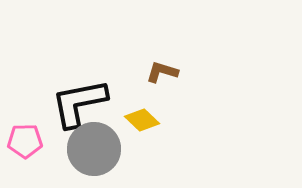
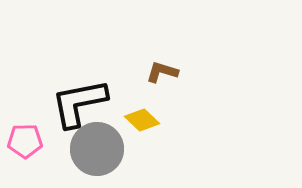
gray circle: moved 3 px right
